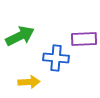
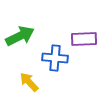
blue cross: moved 1 px left
yellow arrow: rotated 130 degrees counterclockwise
